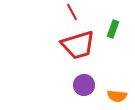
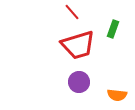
red line: rotated 12 degrees counterclockwise
purple circle: moved 5 px left, 3 px up
orange semicircle: moved 1 px up
